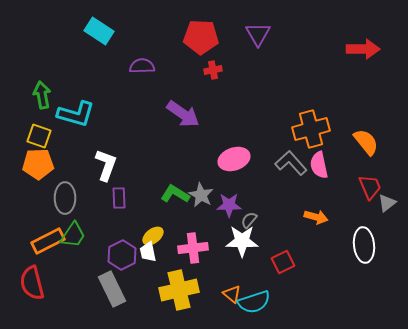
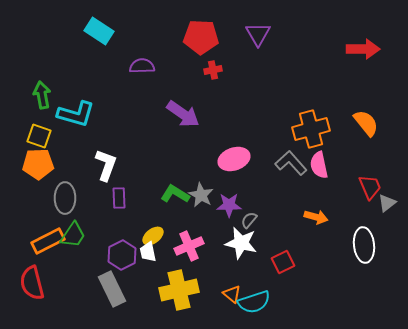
orange semicircle: moved 19 px up
white star: moved 1 px left, 2 px down; rotated 12 degrees clockwise
pink cross: moved 4 px left, 2 px up; rotated 16 degrees counterclockwise
